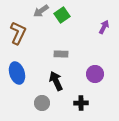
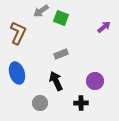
green square: moved 1 px left, 3 px down; rotated 35 degrees counterclockwise
purple arrow: rotated 24 degrees clockwise
gray rectangle: rotated 24 degrees counterclockwise
purple circle: moved 7 px down
gray circle: moved 2 px left
